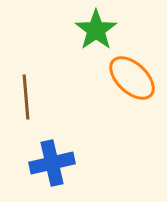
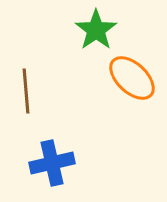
brown line: moved 6 px up
